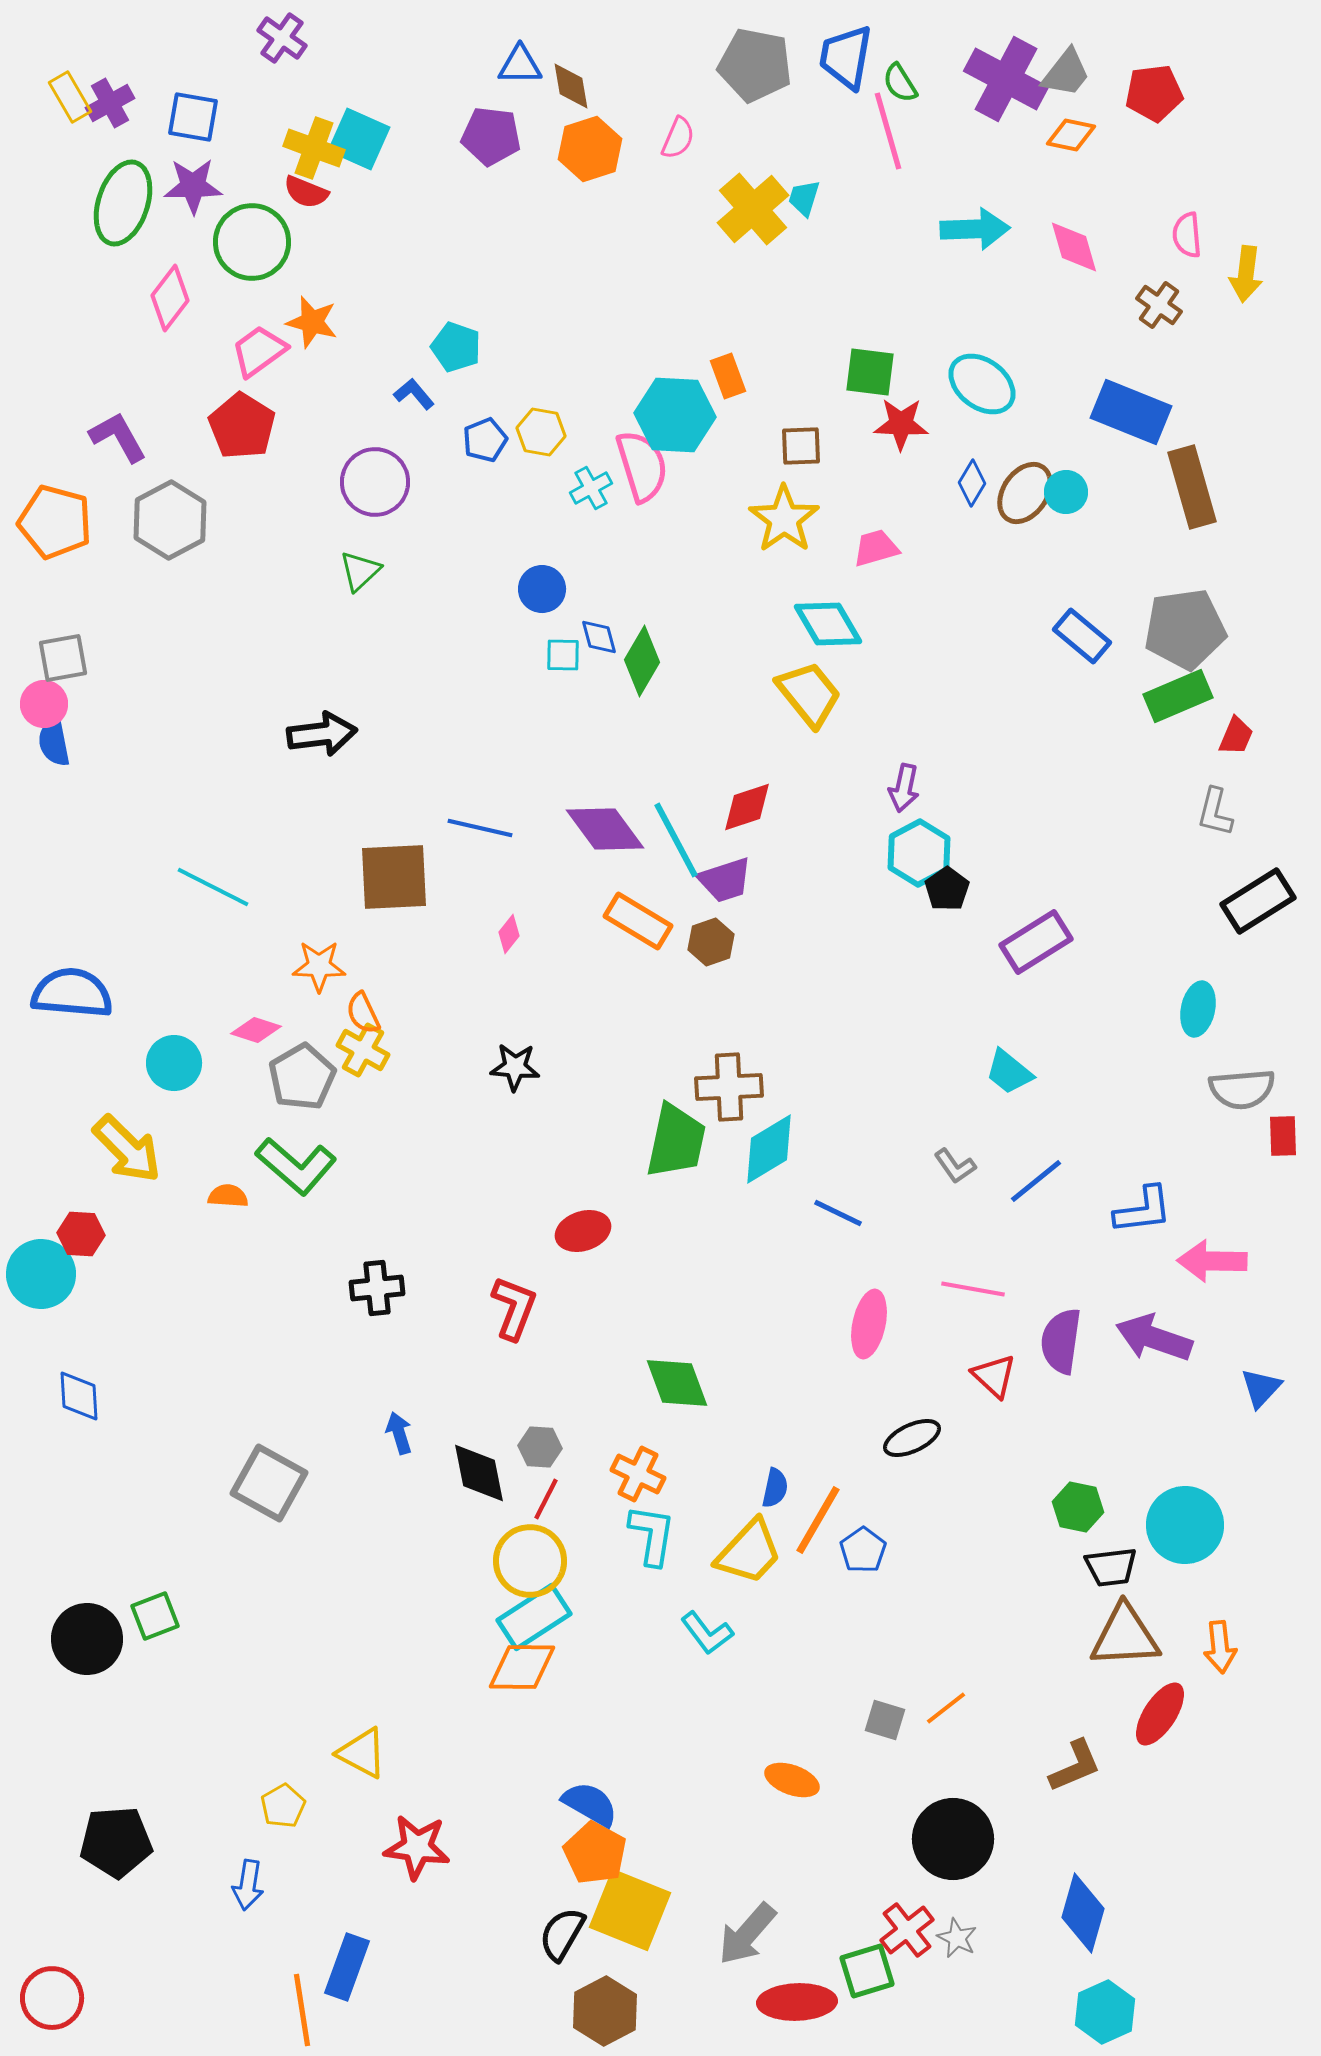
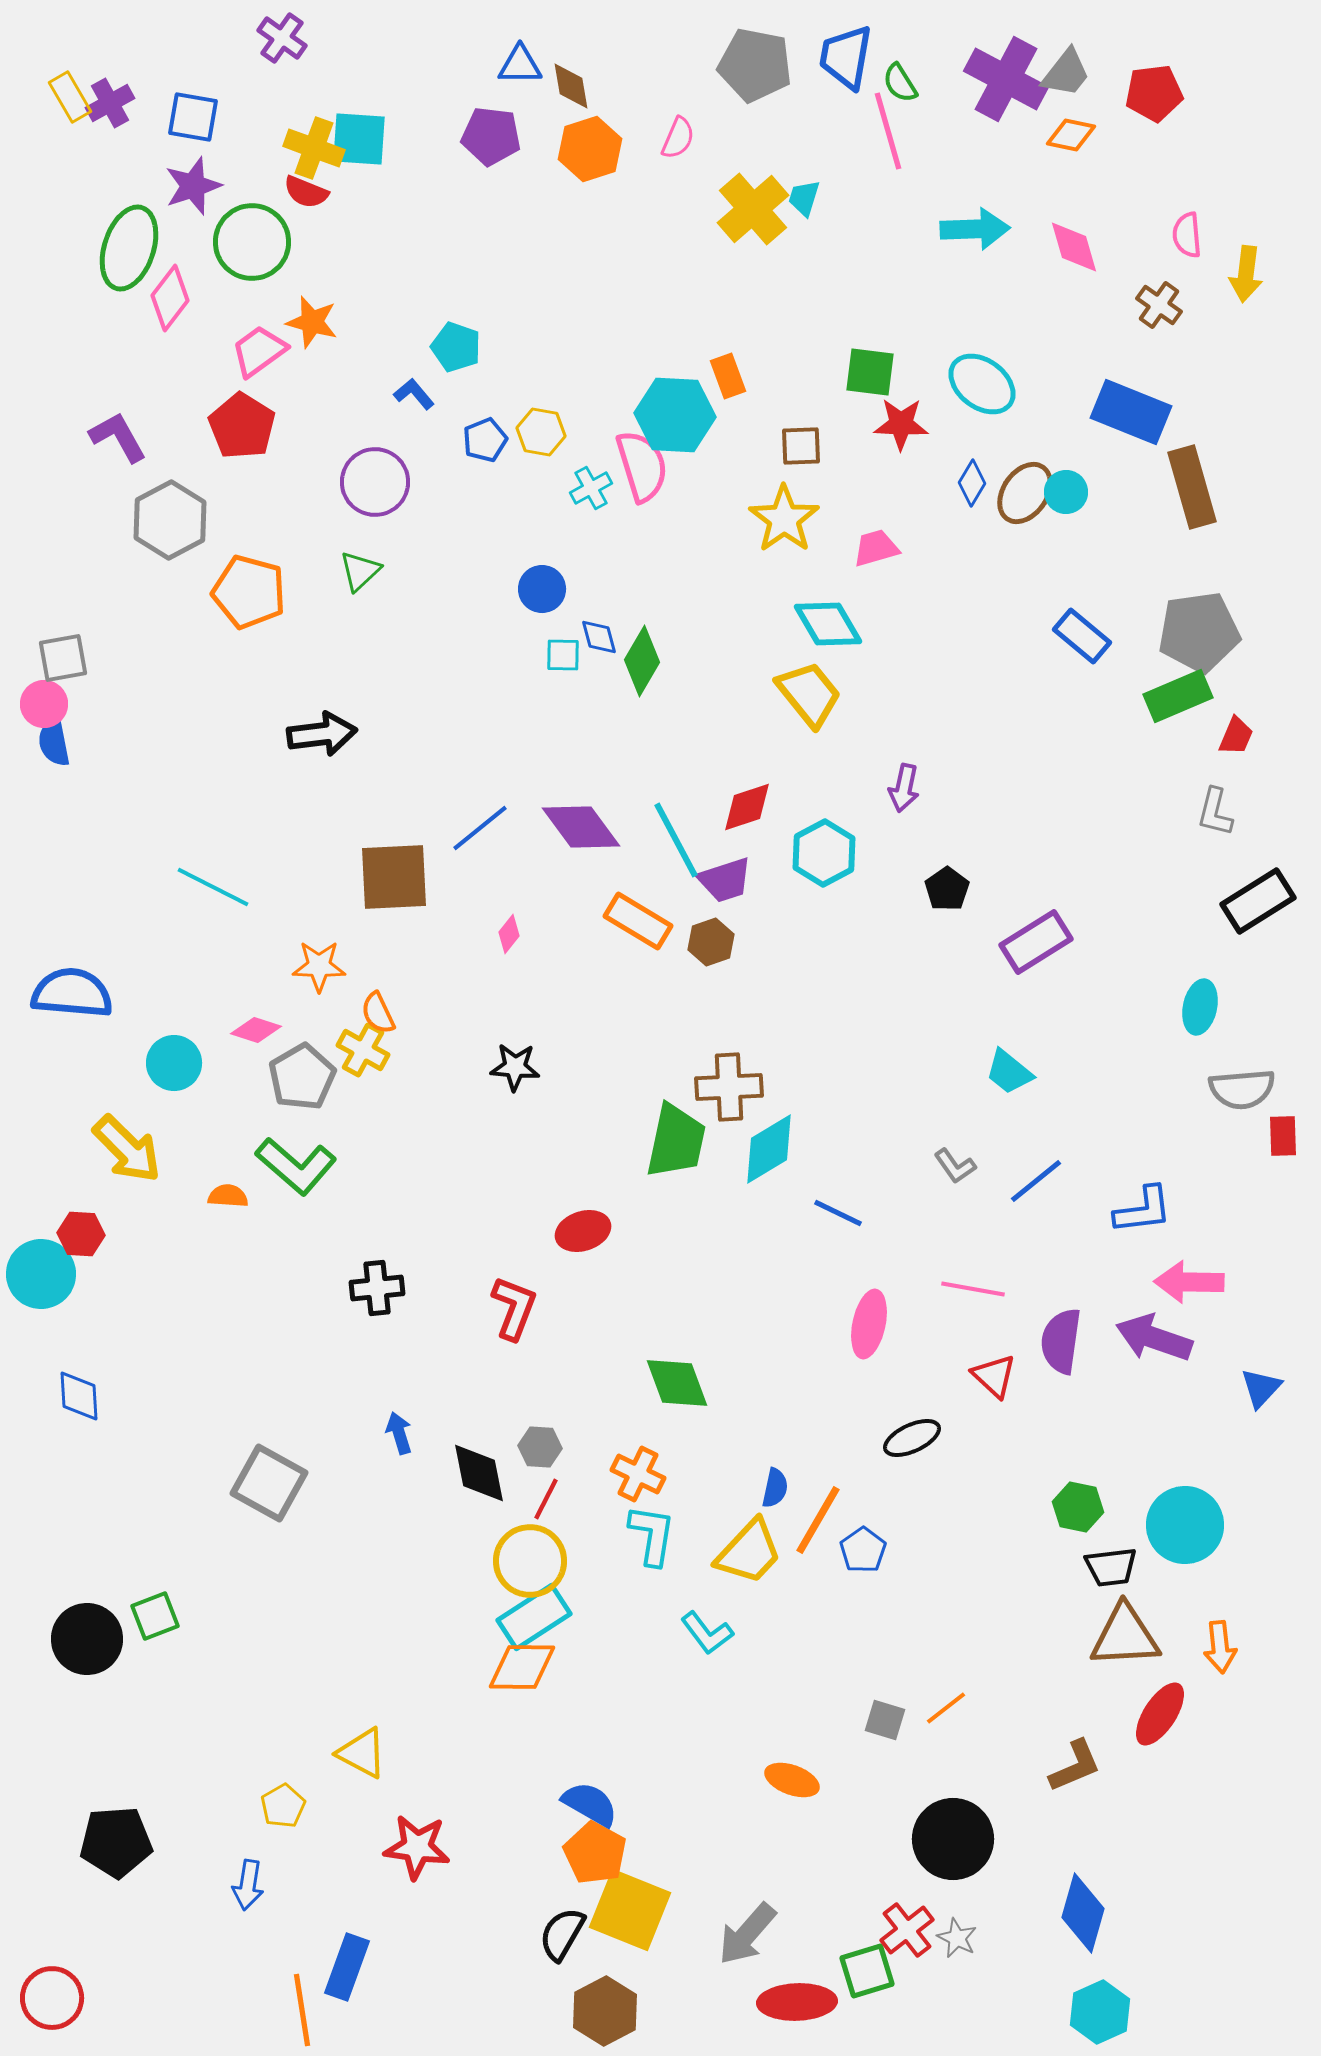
cyan square at (359, 139): rotated 20 degrees counterclockwise
purple star at (193, 186): rotated 18 degrees counterclockwise
green ellipse at (123, 203): moved 6 px right, 45 px down
orange pentagon at (55, 522): moved 194 px right, 70 px down
gray pentagon at (1185, 629): moved 14 px right, 3 px down
blue line at (480, 828): rotated 52 degrees counterclockwise
purple diamond at (605, 829): moved 24 px left, 2 px up
cyan hexagon at (919, 853): moved 95 px left
cyan ellipse at (1198, 1009): moved 2 px right, 2 px up
orange semicircle at (363, 1013): moved 15 px right
pink arrow at (1212, 1261): moved 23 px left, 21 px down
cyan hexagon at (1105, 2012): moved 5 px left
